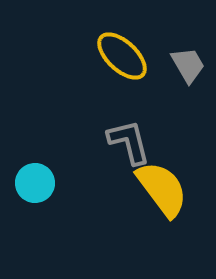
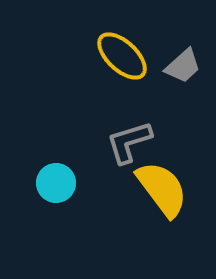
gray trapezoid: moved 5 px left, 1 px down; rotated 78 degrees clockwise
gray L-shape: rotated 93 degrees counterclockwise
cyan circle: moved 21 px right
